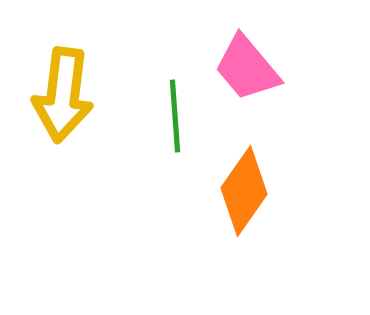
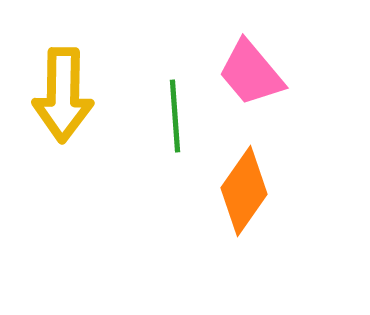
pink trapezoid: moved 4 px right, 5 px down
yellow arrow: rotated 6 degrees counterclockwise
